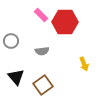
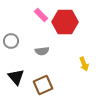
brown square: rotated 12 degrees clockwise
